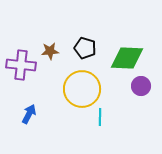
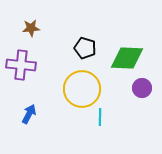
brown star: moved 19 px left, 23 px up
purple circle: moved 1 px right, 2 px down
